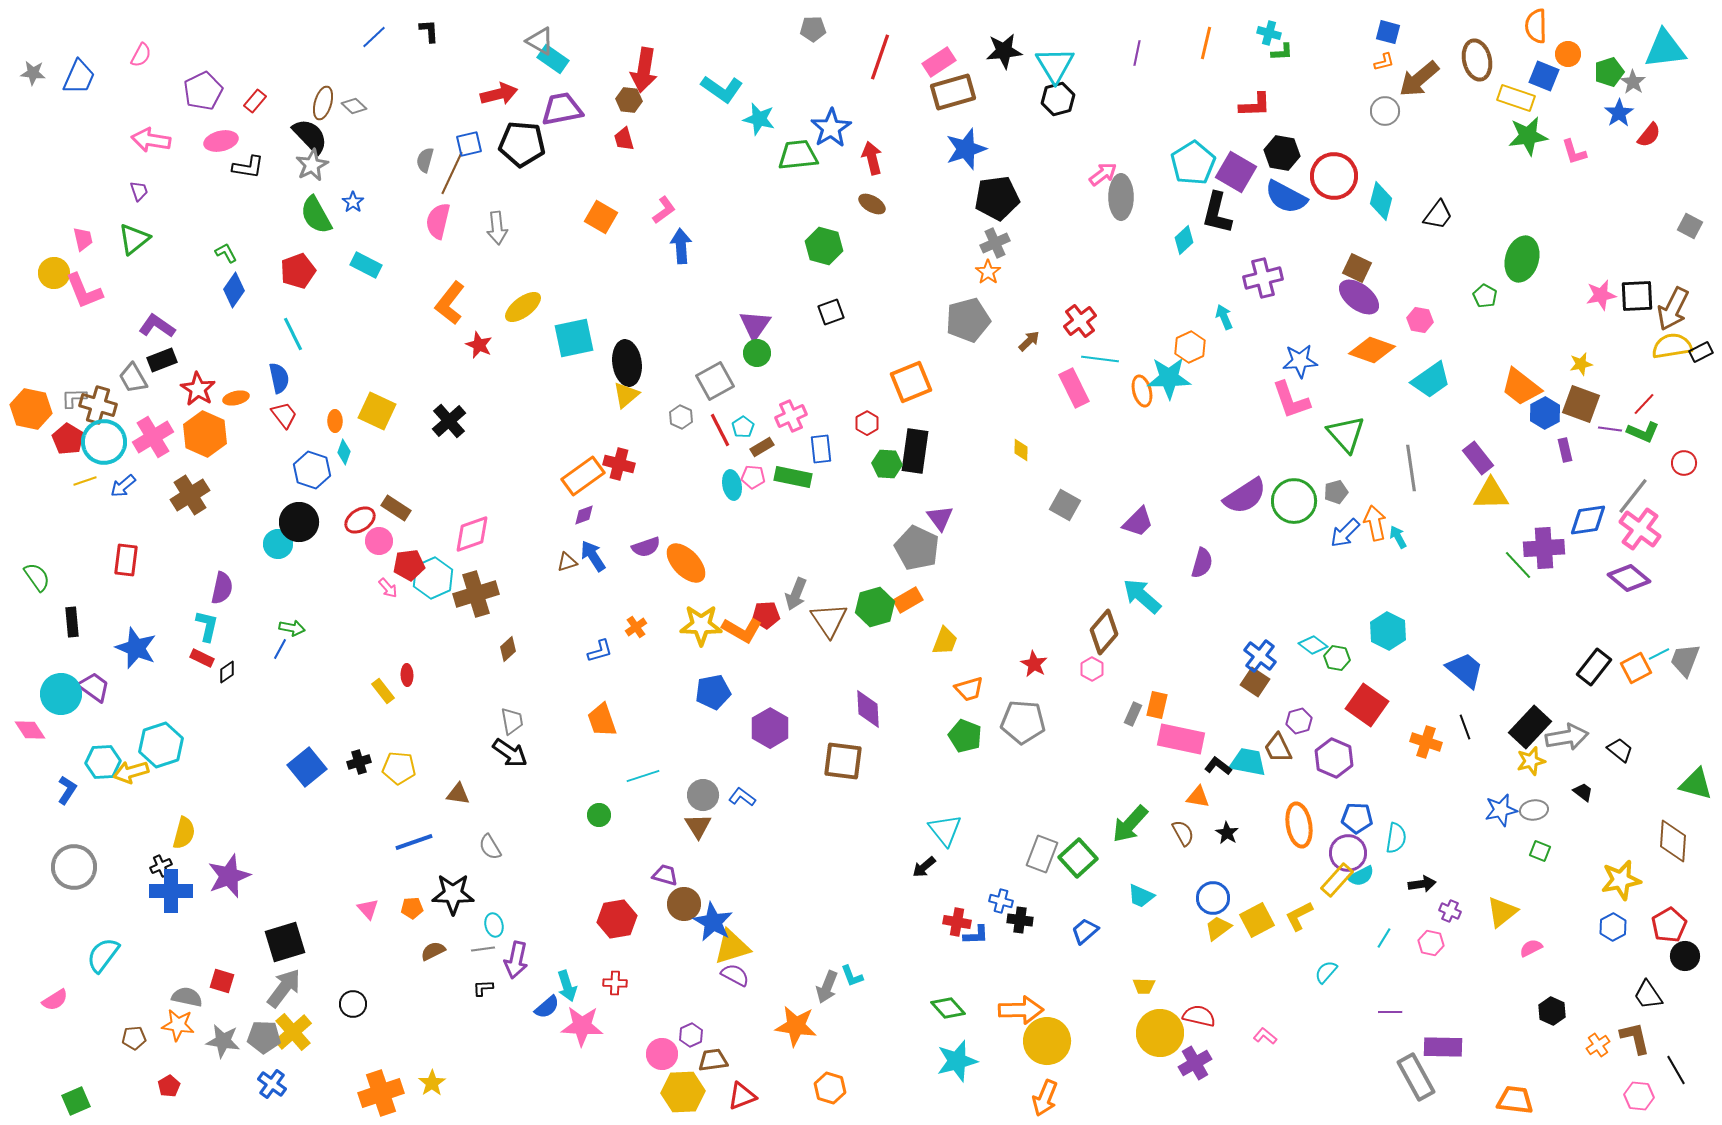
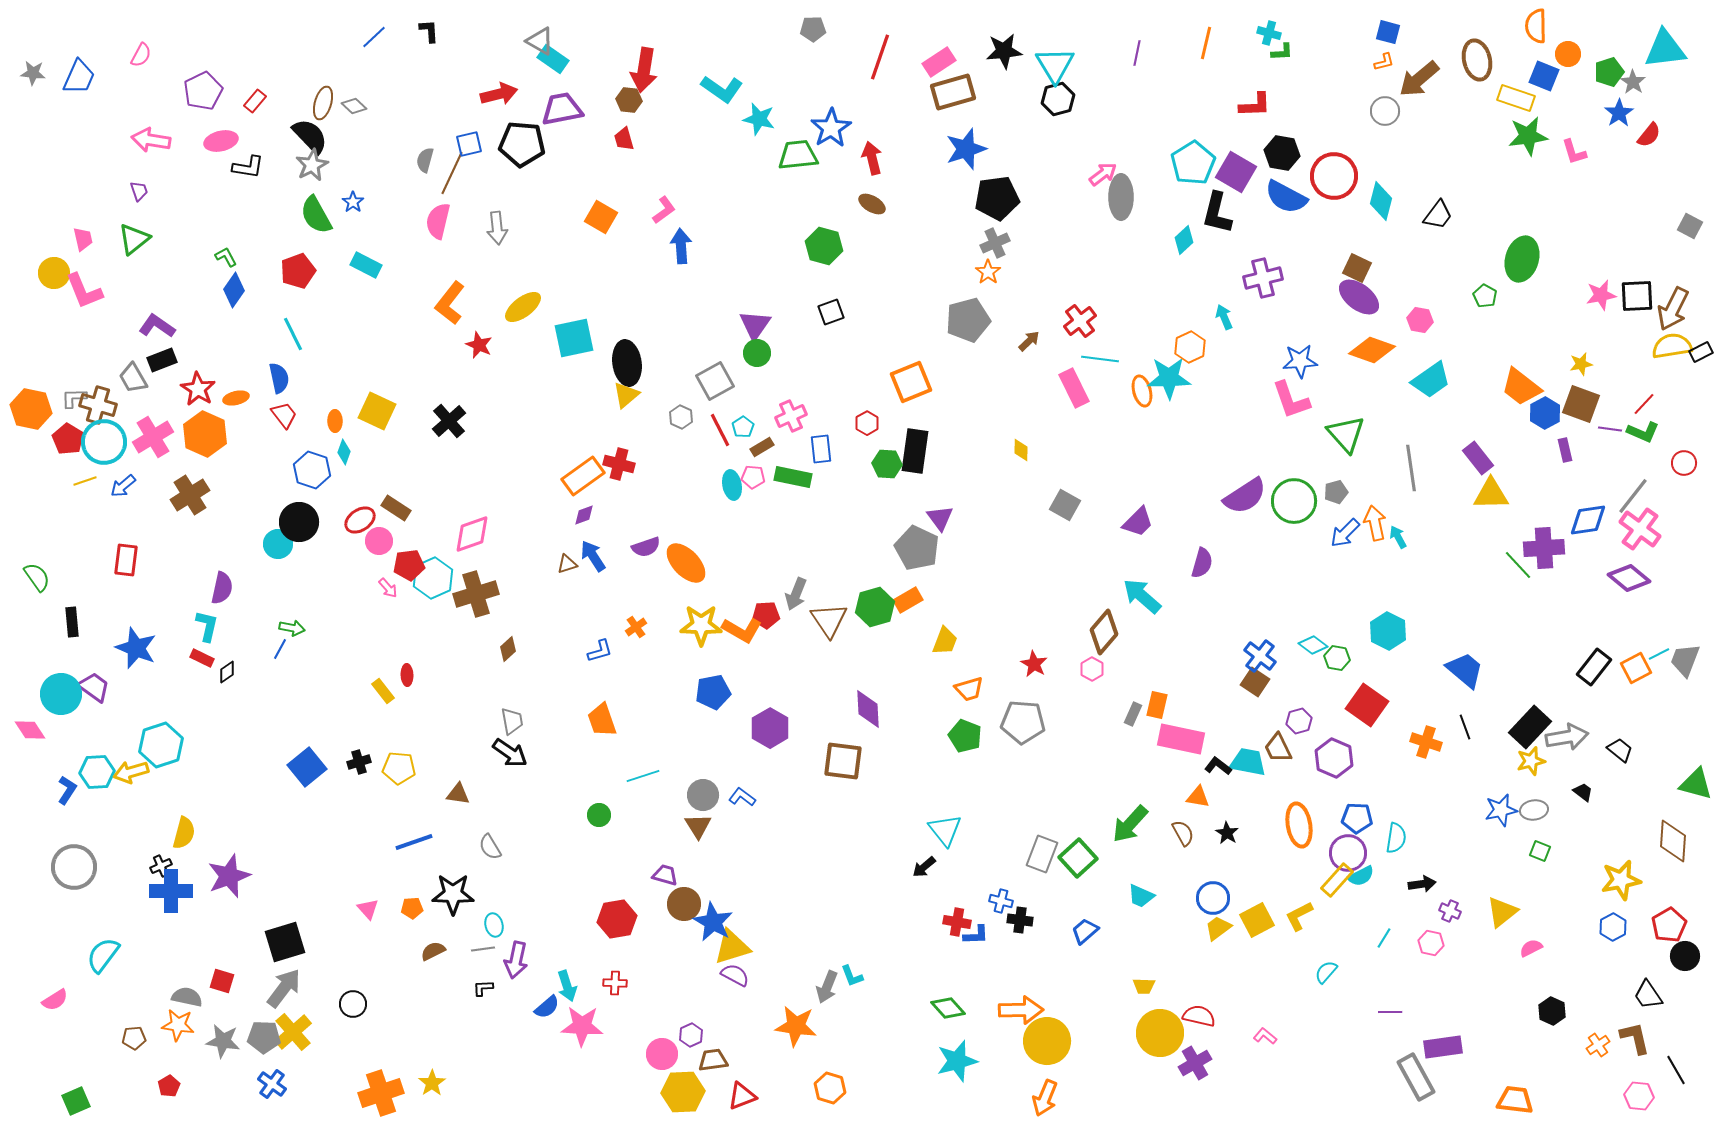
green L-shape at (226, 253): moved 4 px down
brown triangle at (567, 562): moved 2 px down
cyan hexagon at (103, 762): moved 6 px left, 10 px down
purple rectangle at (1443, 1047): rotated 9 degrees counterclockwise
